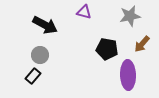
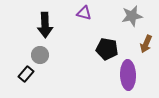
purple triangle: moved 1 px down
gray star: moved 2 px right
black arrow: rotated 60 degrees clockwise
brown arrow: moved 4 px right; rotated 18 degrees counterclockwise
black rectangle: moved 7 px left, 2 px up
